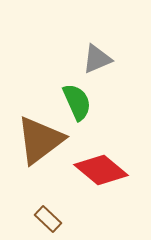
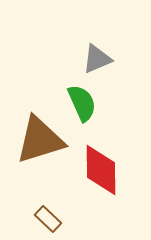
green semicircle: moved 5 px right, 1 px down
brown triangle: rotated 20 degrees clockwise
red diamond: rotated 50 degrees clockwise
